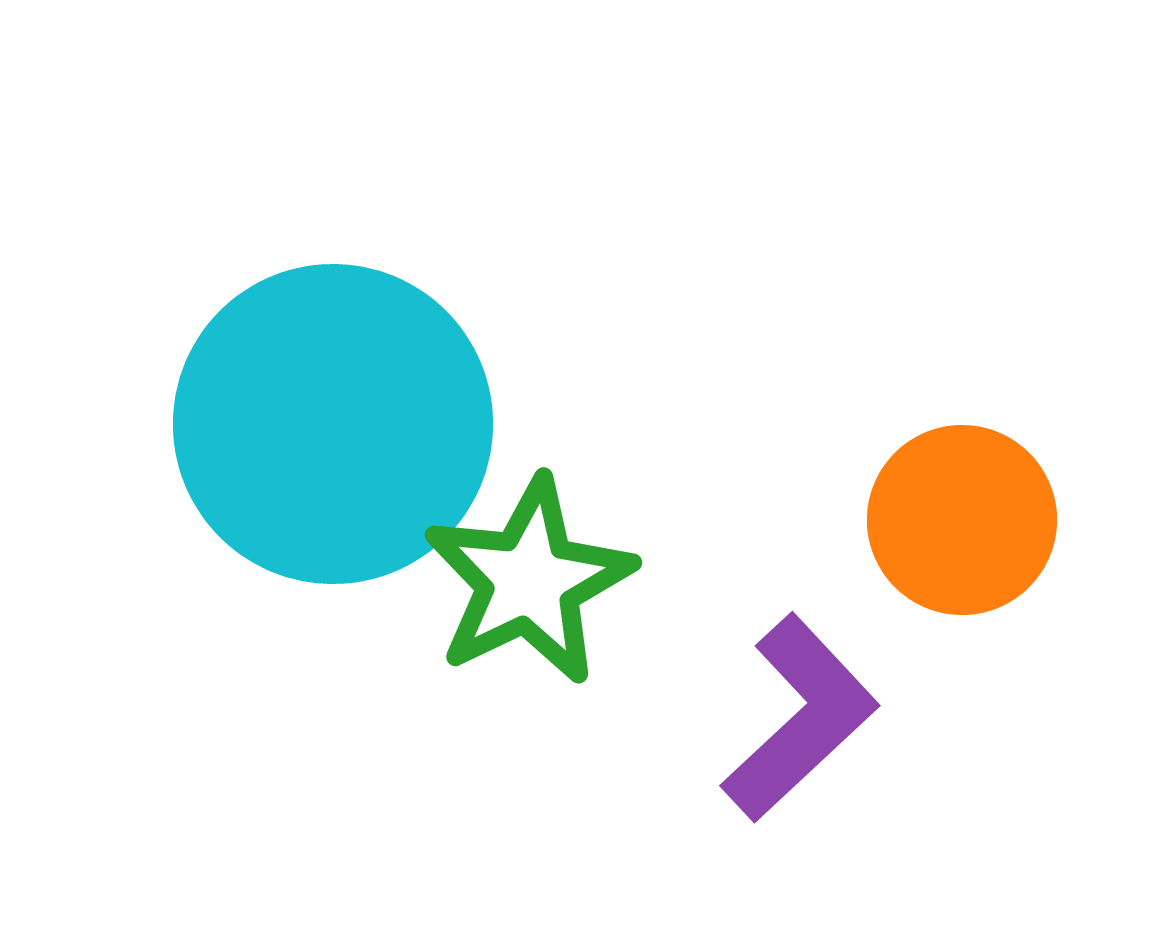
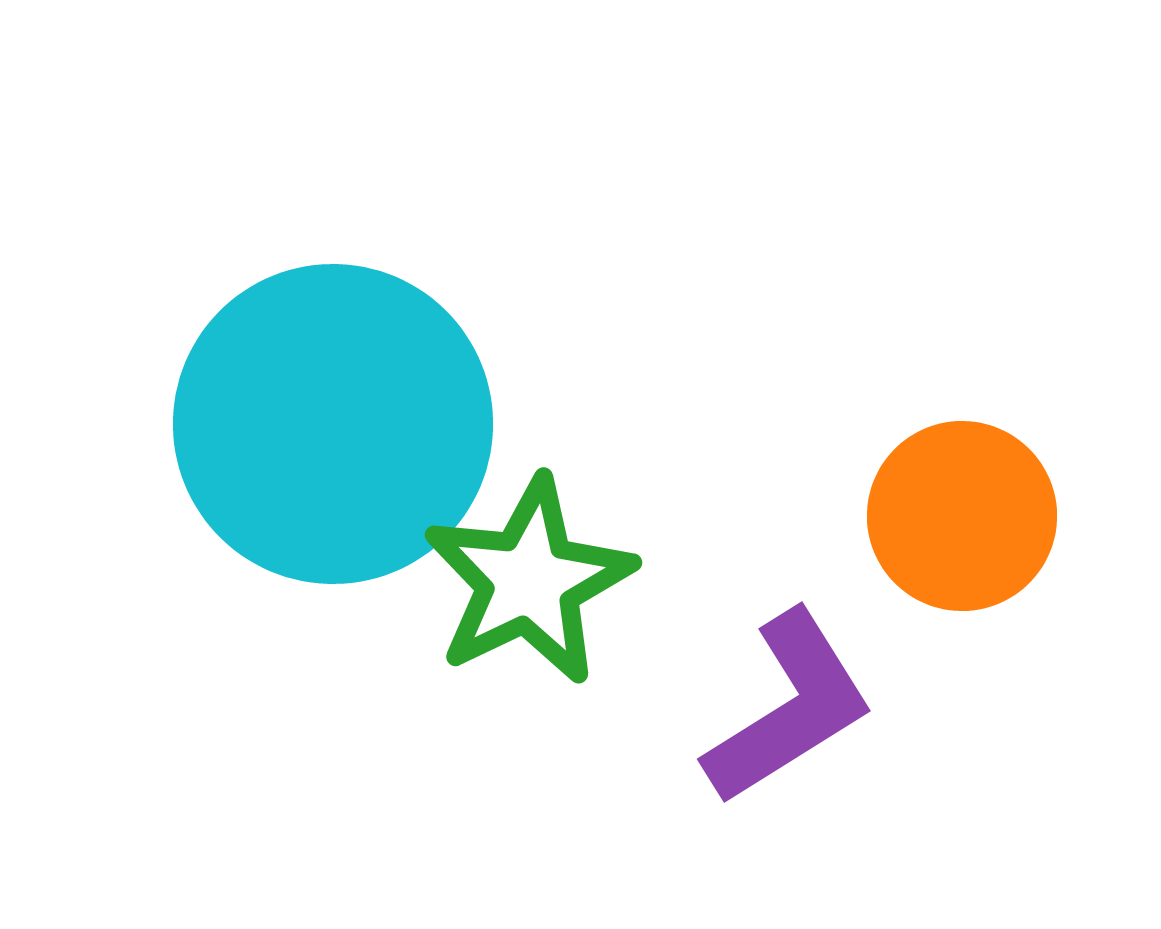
orange circle: moved 4 px up
purple L-shape: moved 11 px left, 10 px up; rotated 11 degrees clockwise
